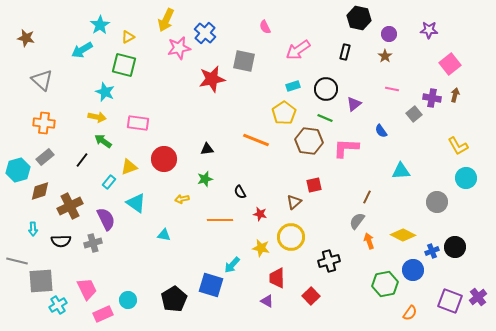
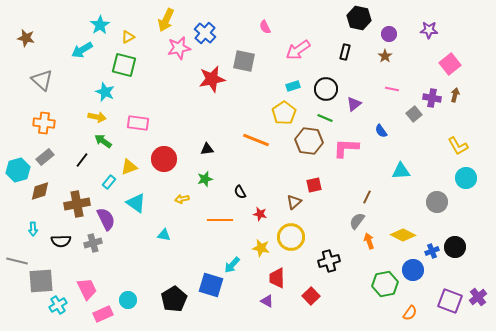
brown cross at (70, 206): moved 7 px right, 2 px up; rotated 15 degrees clockwise
